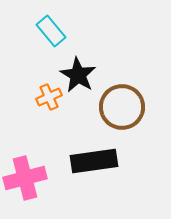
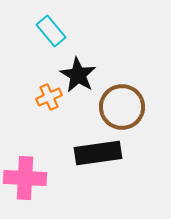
black rectangle: moved 4 px right, 8 px up
pink cross: rotated 18 degrees clockwise
